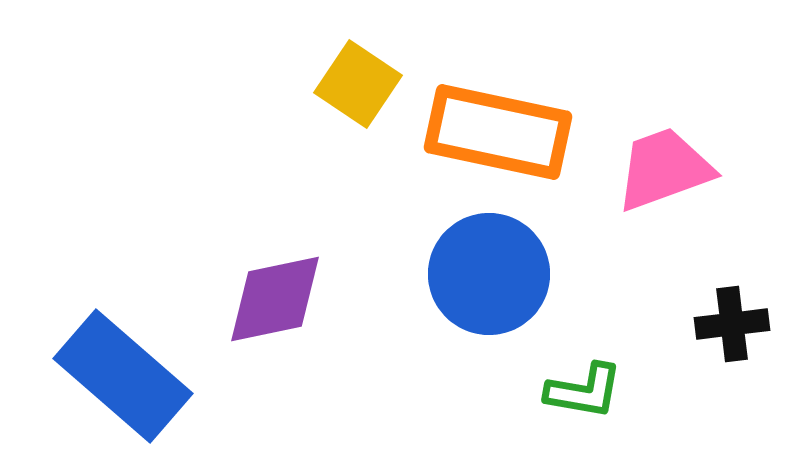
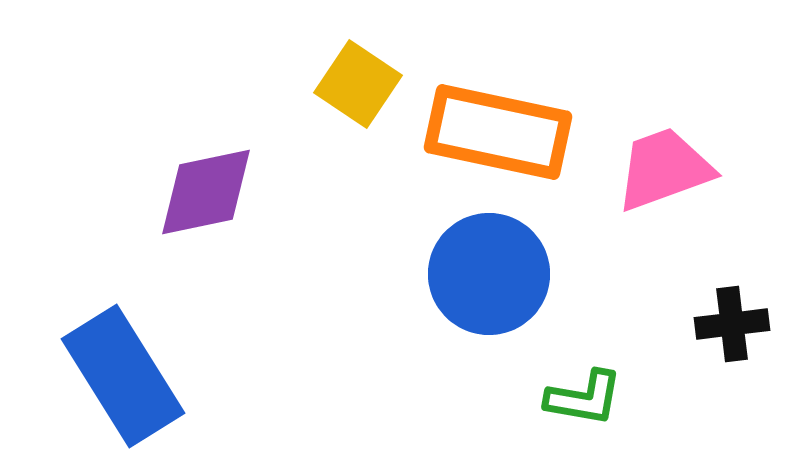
purple diamond: moved 69 px left, 107 px up
blue rectangle: rotated 17 degrees clockwise
green L-shape: moved 7 px down
